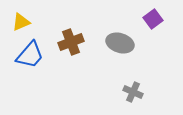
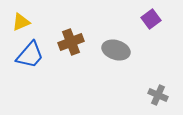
purple square: moved 2 px left
gray ellipse: moved 4 px left, 7 px down
gray cross: moved 25 px right, 3 px down
